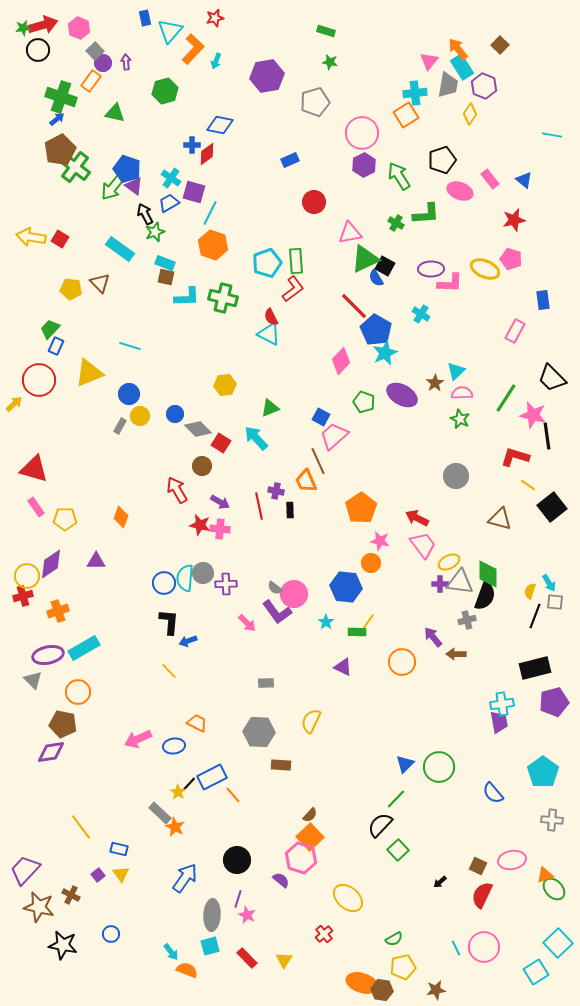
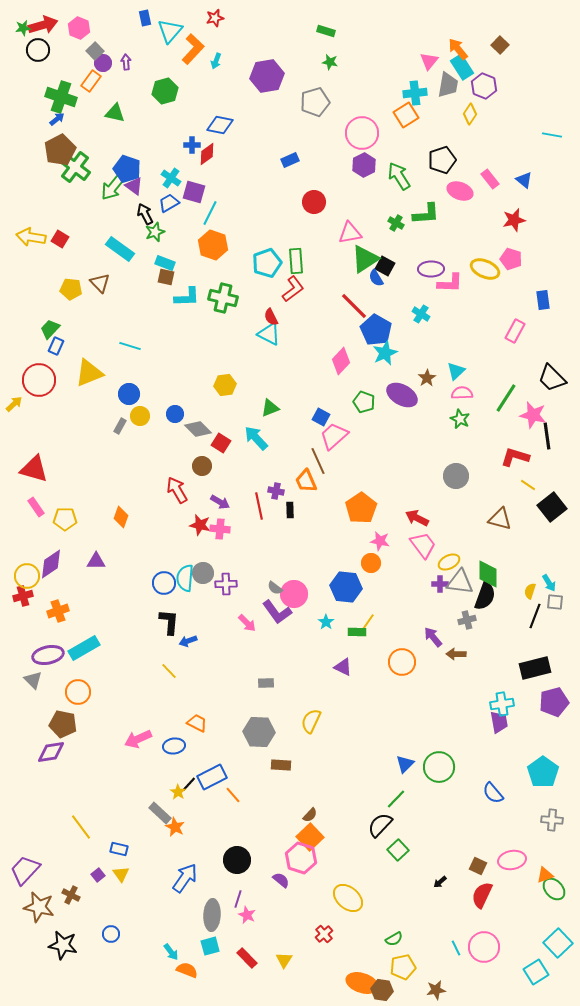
green triangle at (365, 259): rotated 8 degrees counterclockwise
brown star at (435, 383): moved 8 px left, 5 px up
